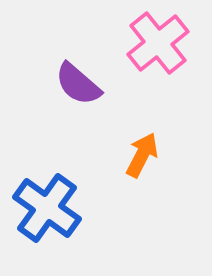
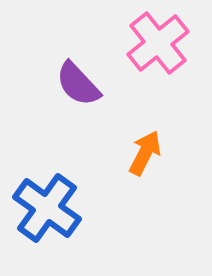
purple semicircle: rotated 6 degrees clockwise
orange arrow: moved 3 px right, 2 px up
